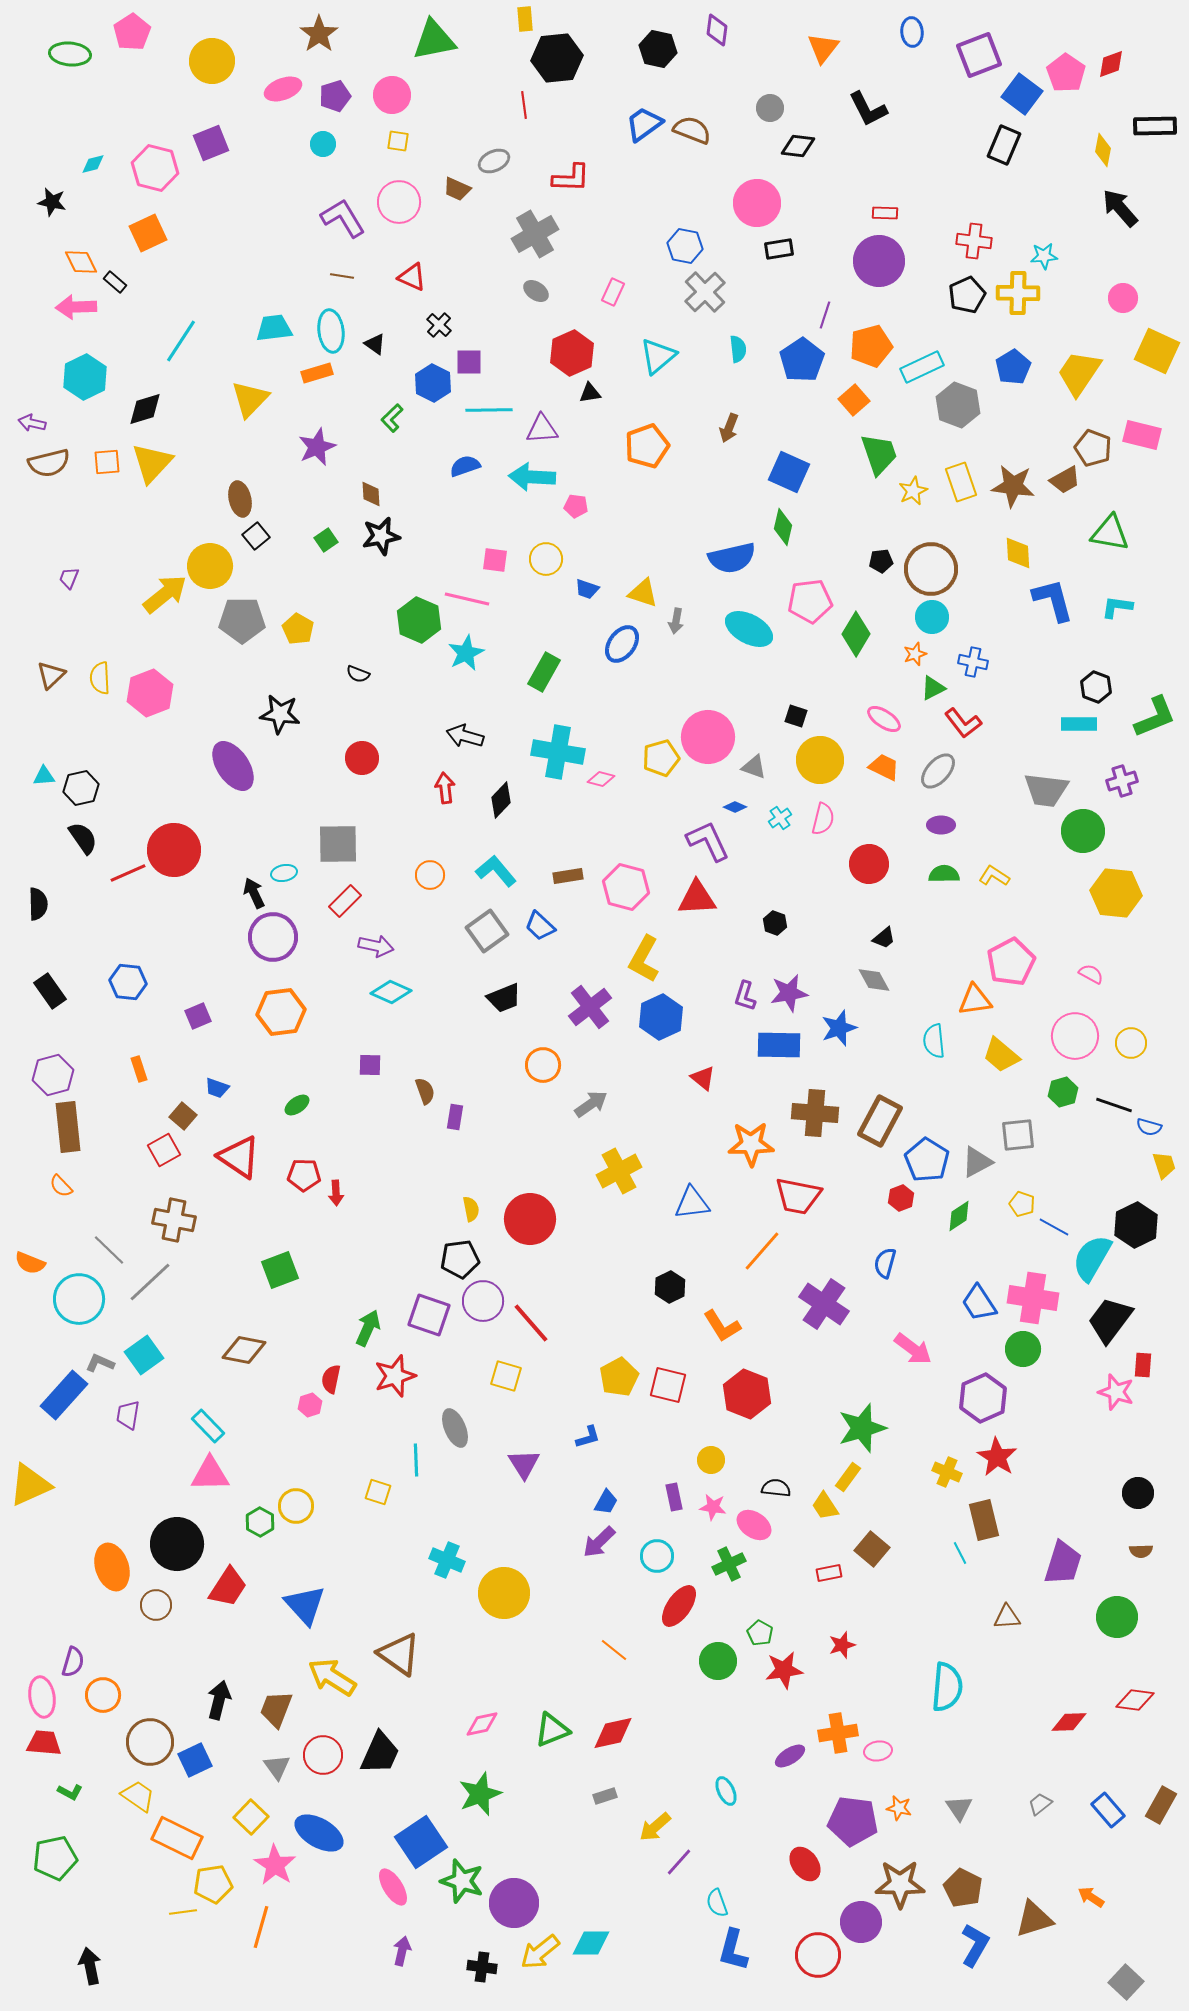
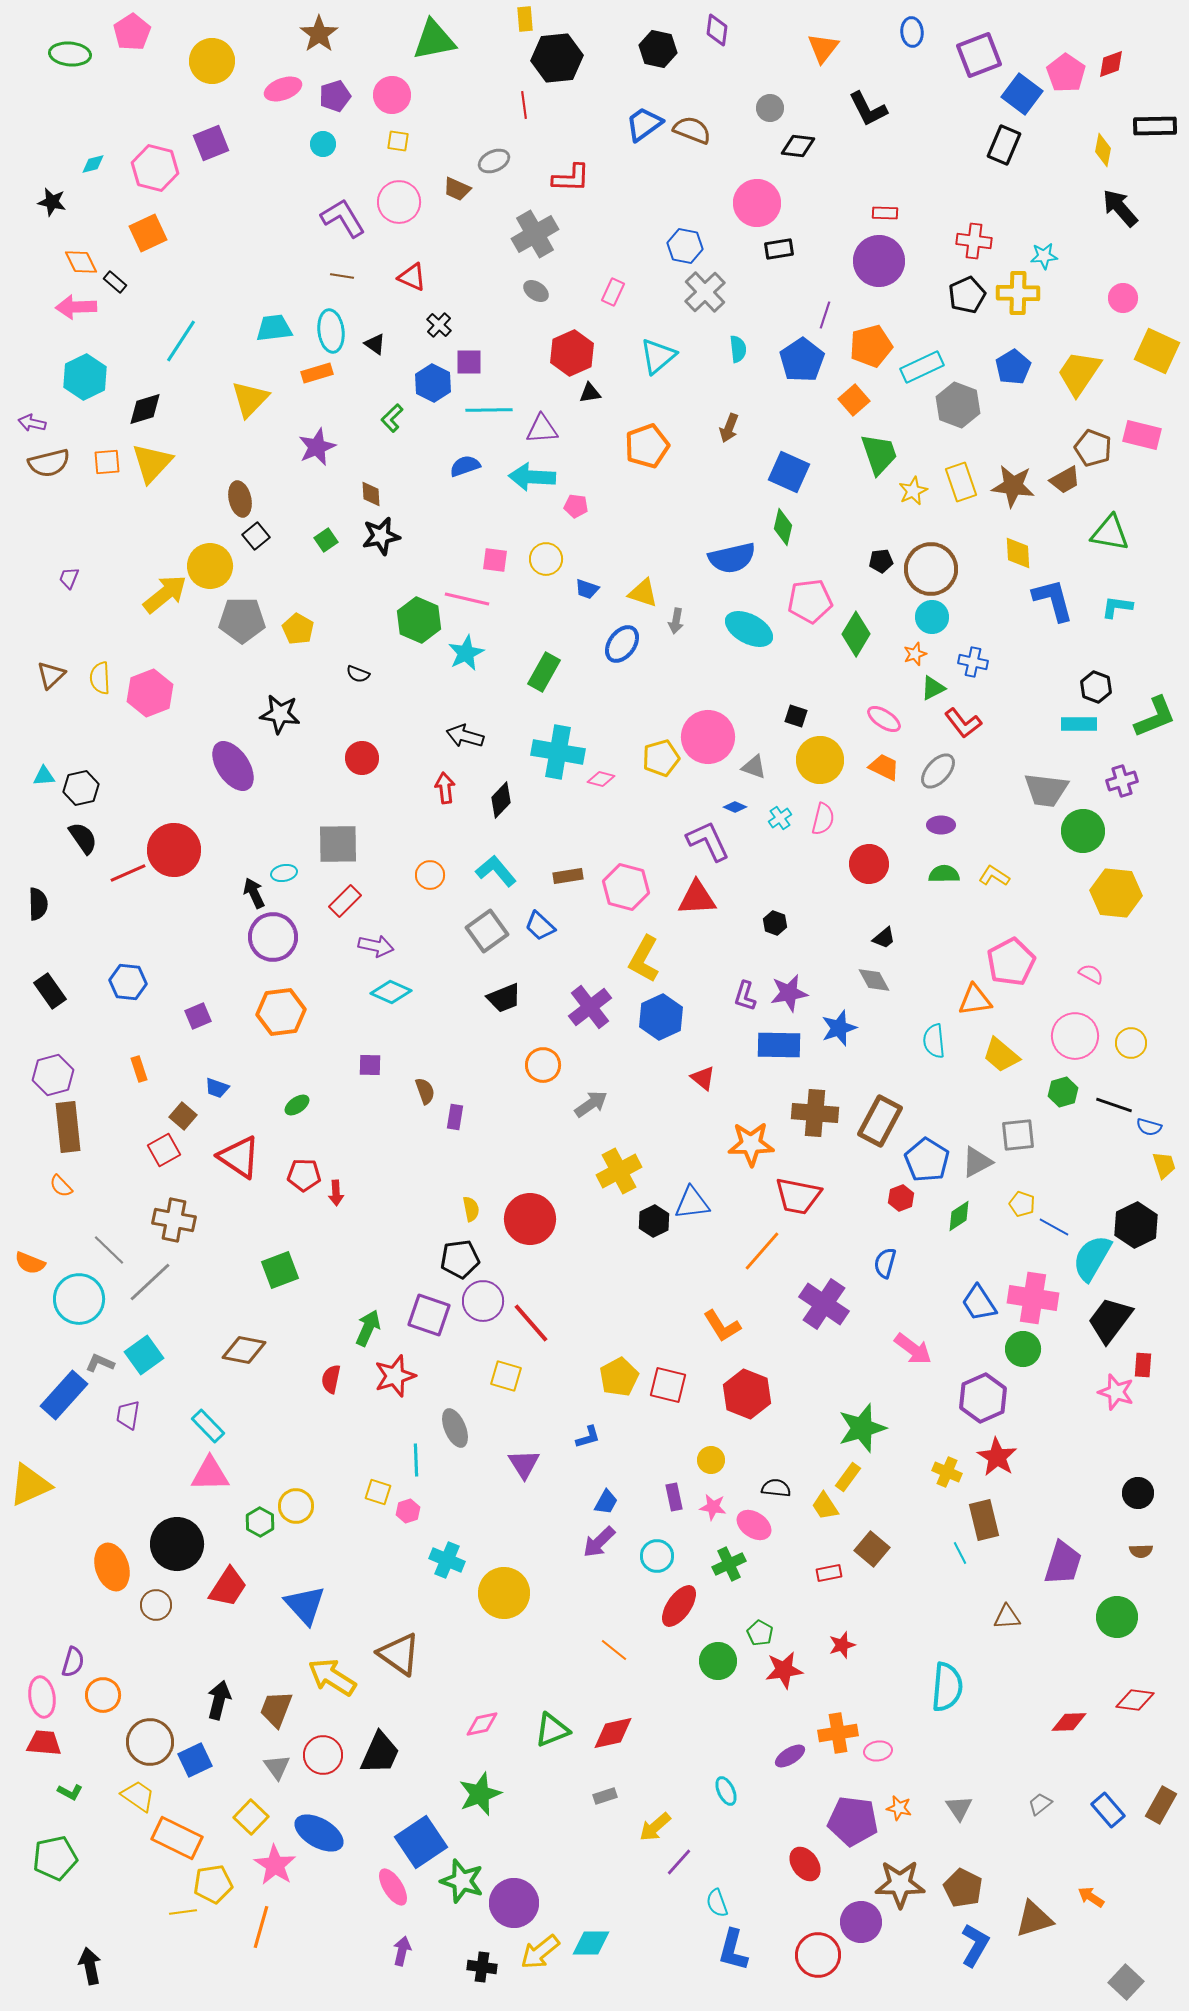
black hexagon at (670, 1287): moved 16 px left, 66 px up
pink hexagon at (310, 1405): moved 98 px right, 106 px down
